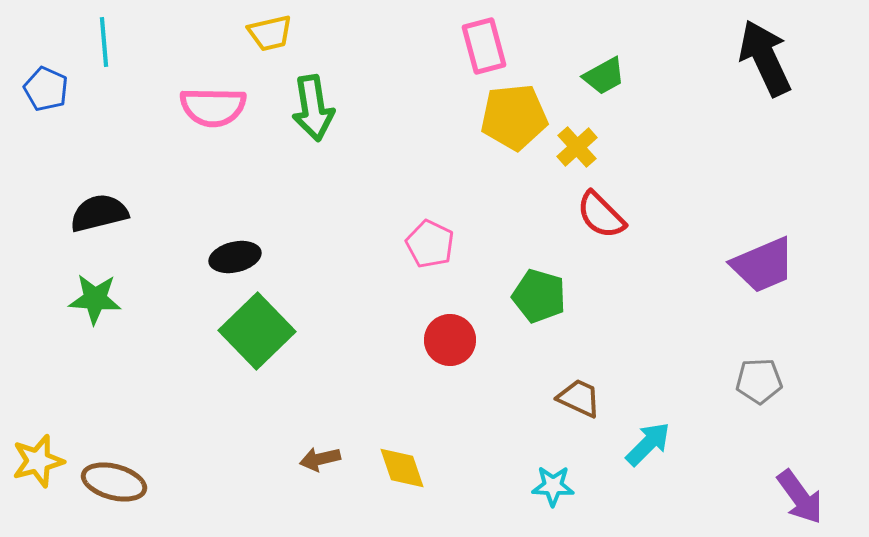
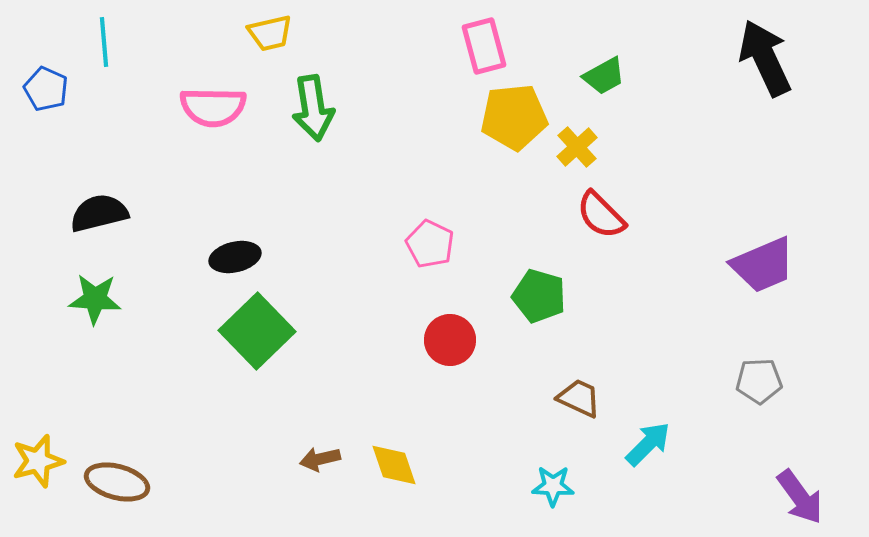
yellow diamond: moved 8 px left, 3 px up
brown ellipse: moved 3 px right
